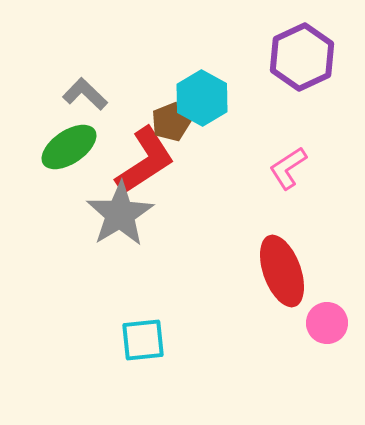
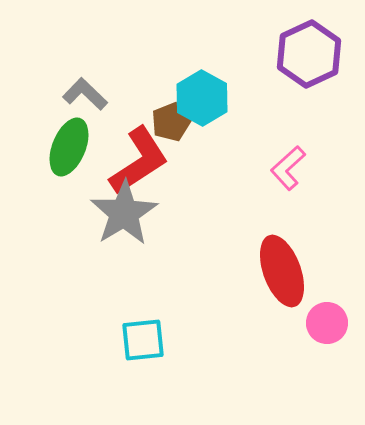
purple hexagon: moved 7 px right, 3 px up
green ellipse: rotated 34 degrees counterclockwise
red L-shape: moved 6 px left
pink L-shape: rotated 9 degrees counterclockwise
gray star: moved 4 px right, 1 px up
